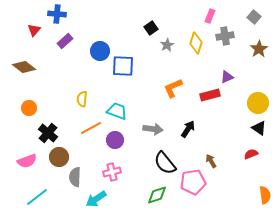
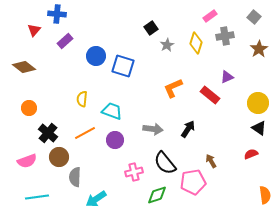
pink rectangle: rotated 32 degrees clockwise
blue circle: moved 4 px left, 5 px down
blue square: rotated 15 degrees clockwise
red rectangle: rotated 54 degrees clockwise
cyan trapezoid: moved 5 px left
orange line: moved 6 px left, 5 px down
pink cross: moved 22 px right
cyan line: rotated 30 degrees clockwise
